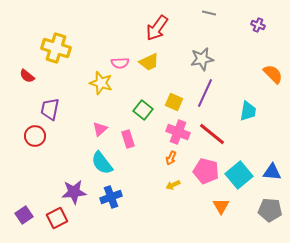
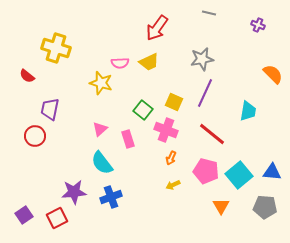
pink cross: moved 12 px left, 2 px up
gray pentagon: moved 5 px left, 3 px up
